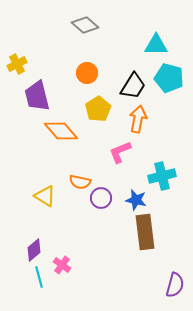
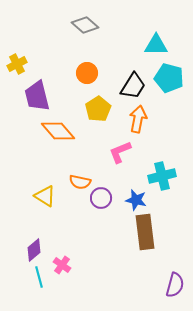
orange diamond: moved 3 px left
